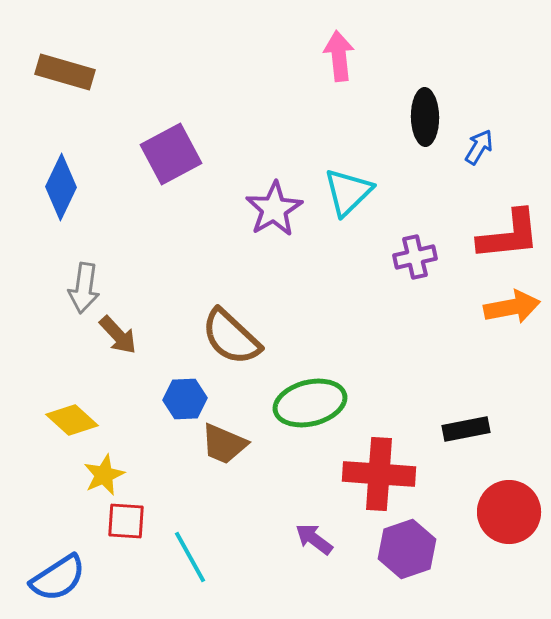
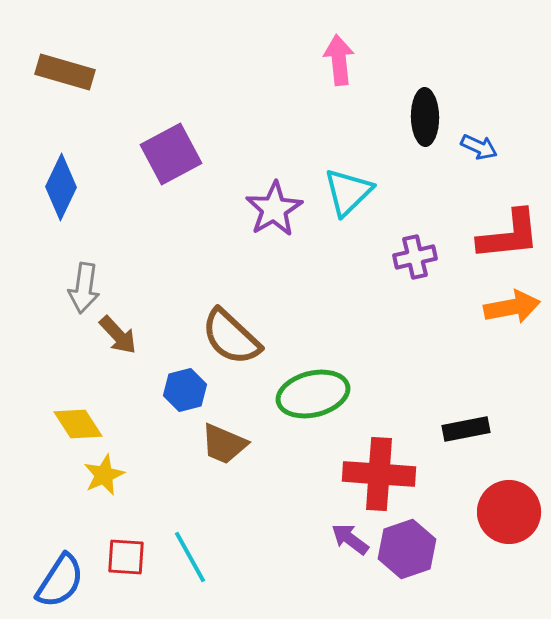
pink arrow: moved 4 px down
blue arrow: rotated 84 degrees clockwise
blue hexagon: moved 9 px up; rotated 12 degrees counterclockwise
green ellipse: moved 3 px right, 9 px up
yellow diamond: moved 6 px right, 4 px down; rotated 15 degrees clockwise
red square: moved 36 px down
purple arrow: moved 36 px right
blue semicircle: moved 2 px right, 3 px down; rotated 24 degrees counterclockwise
